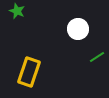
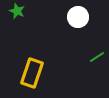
white circle: moved 12 px up
yellow rectangle: moved 3 px right, 1 px down
